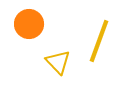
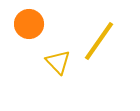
yellow line: rotated 15 degrees clockwise
